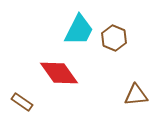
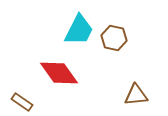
brown hexagon: rotated 10 degrees counterclockwise
